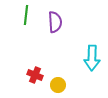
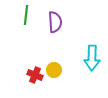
yellow circle: moved 4 px left, 15 px up
